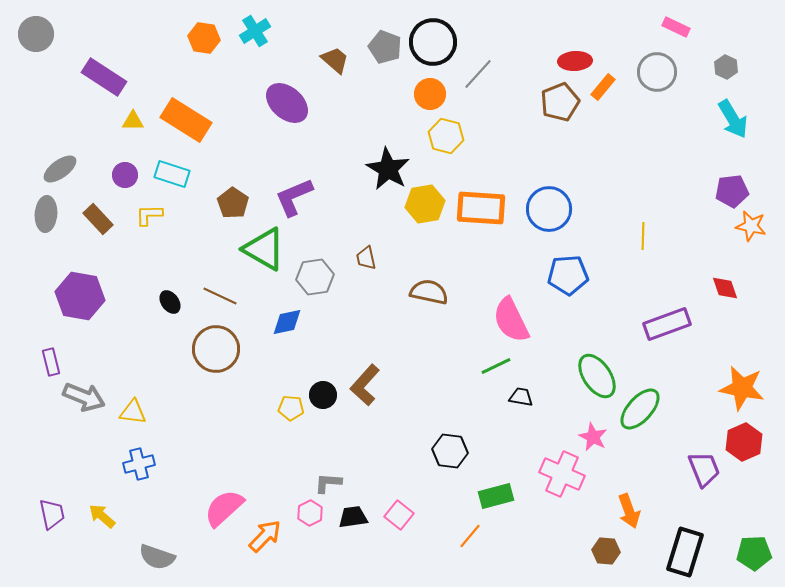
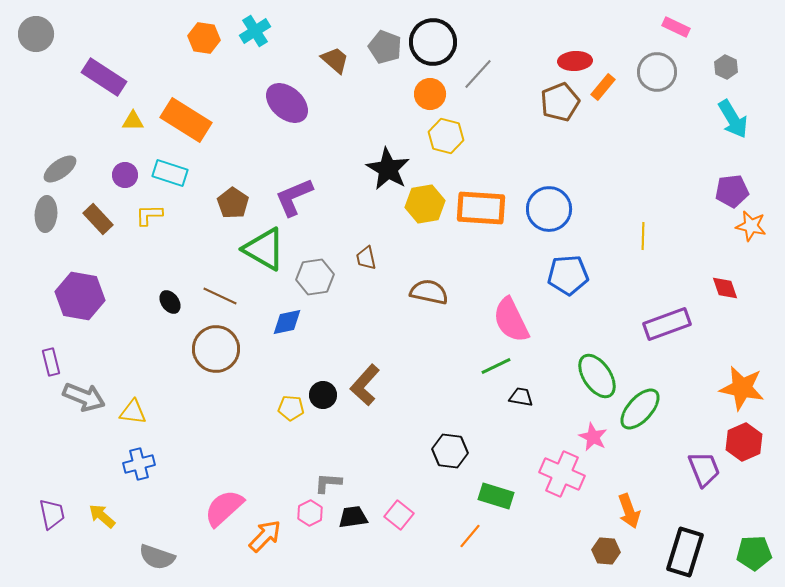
cyan rectangle at (172, 174): moved 2 px left, 1 px up
green rectangle at (496, 496): rotated 32 degrees clockwise
